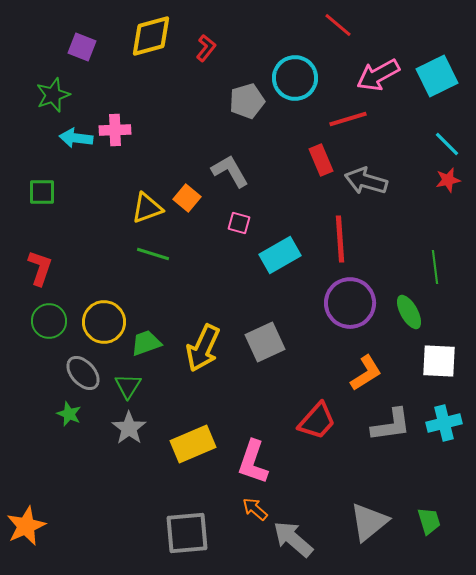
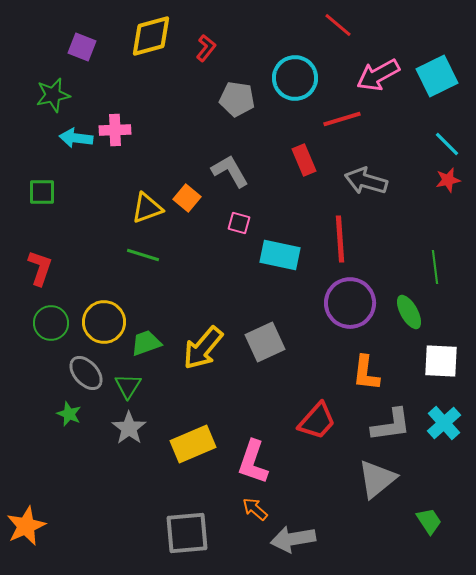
green star at (53, 95): rotated 8 degrees clockwise
gray pentagon at (247, 101): moved 10 px left, 2 px up; rotated 24 degrees clockwise
red line at (348, 119): moved 6 px left
red rectangle at (321, 160): moved 17 px left
green line at (153, 254): moved 10 px left, 1 px down
cyan rectangle at (280, 255): rotated 42 degrees clockwise
green circle at (49, 321): moved 2 px right, 2 px down
yellow arrow at (203, 348): rotated 15 degrees clockwise
white square at (439, 361): moved 2 px right
gray ellipse at (83, 373): moved 3 px right
orange L-shape at (366, 373): rotated 129 degrees clockwise
cyan cross at (444, 423): rotated 28 degrees counterclockwise
green trapezoid at (429, 521): rotated 16 degrees counterclockwise
gray triangle at (369, 522): moved 8 px right, 43 px up
gray arrow at (293, 539): rotated 51 degrees counterclockwise
